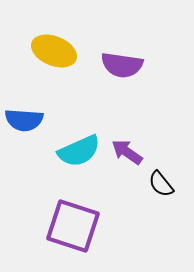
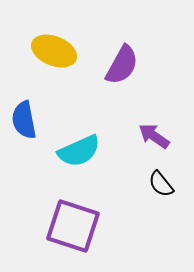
purple semicircle: rotated 69 degrees counterclockwise
blue semicircle: rotated 75 degrees clockwise
purple arrow: moved 27 px right, 16 px up
